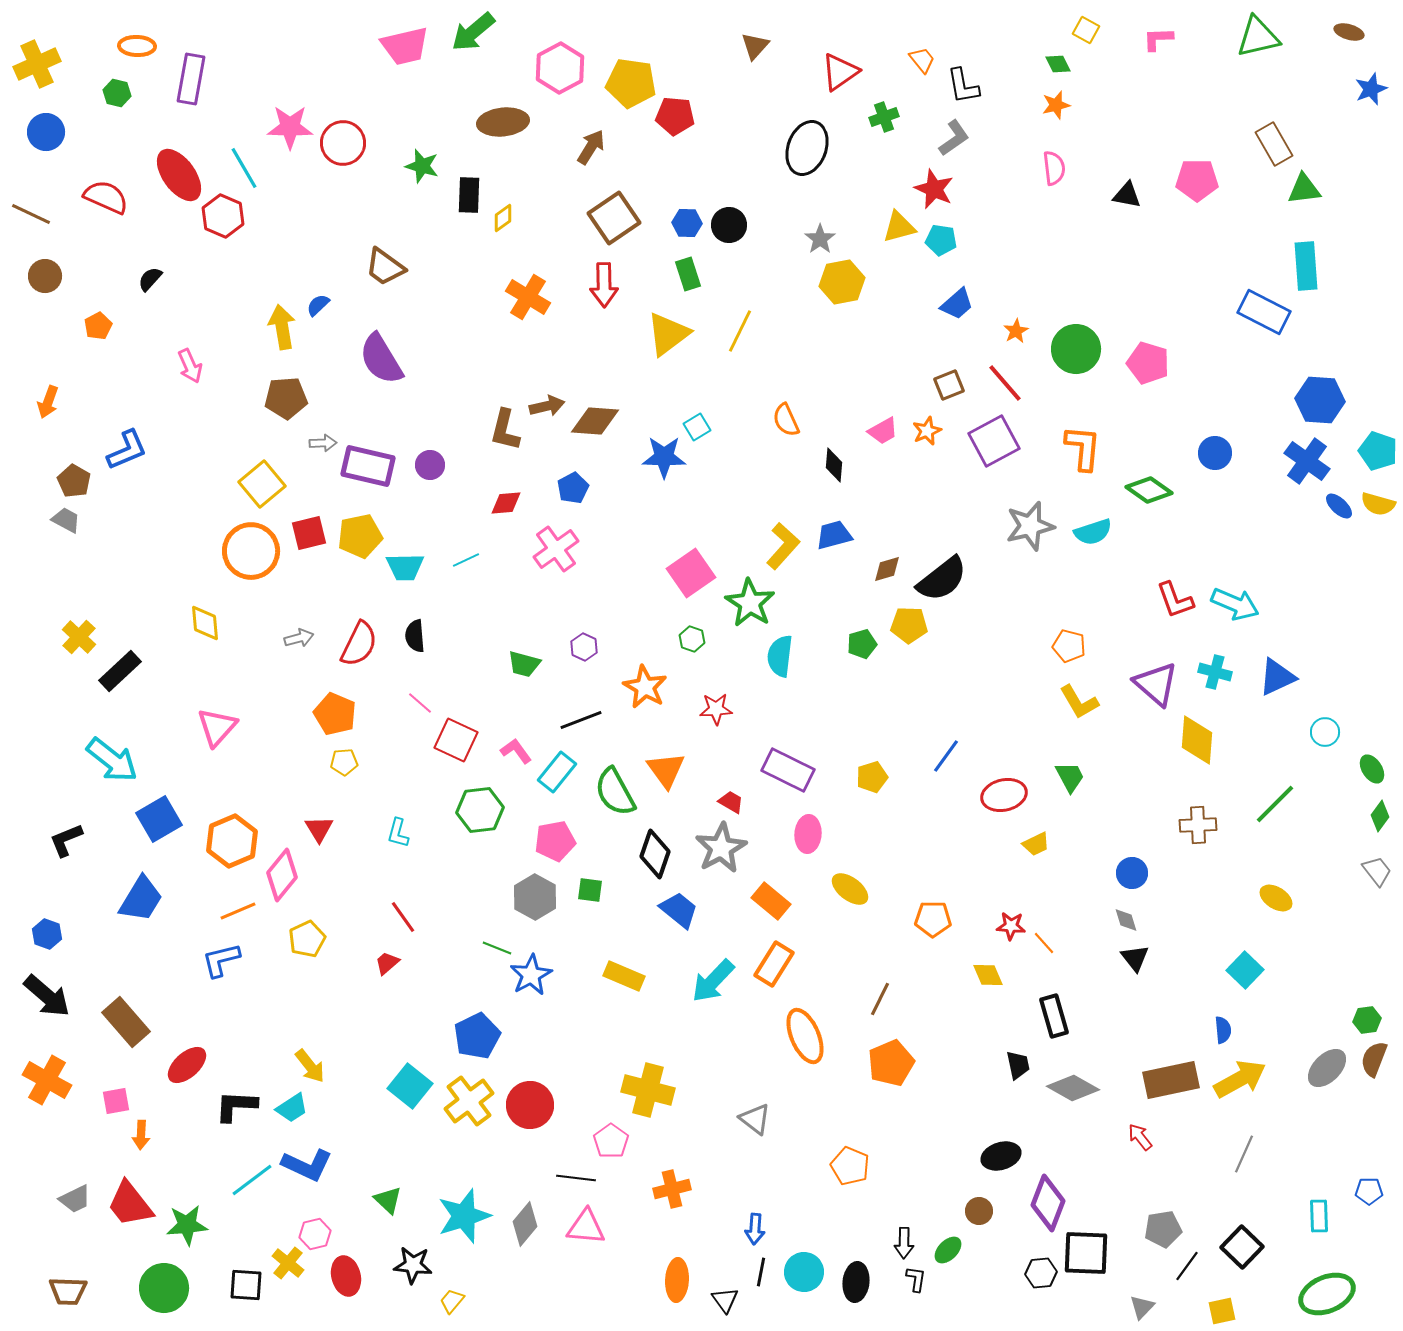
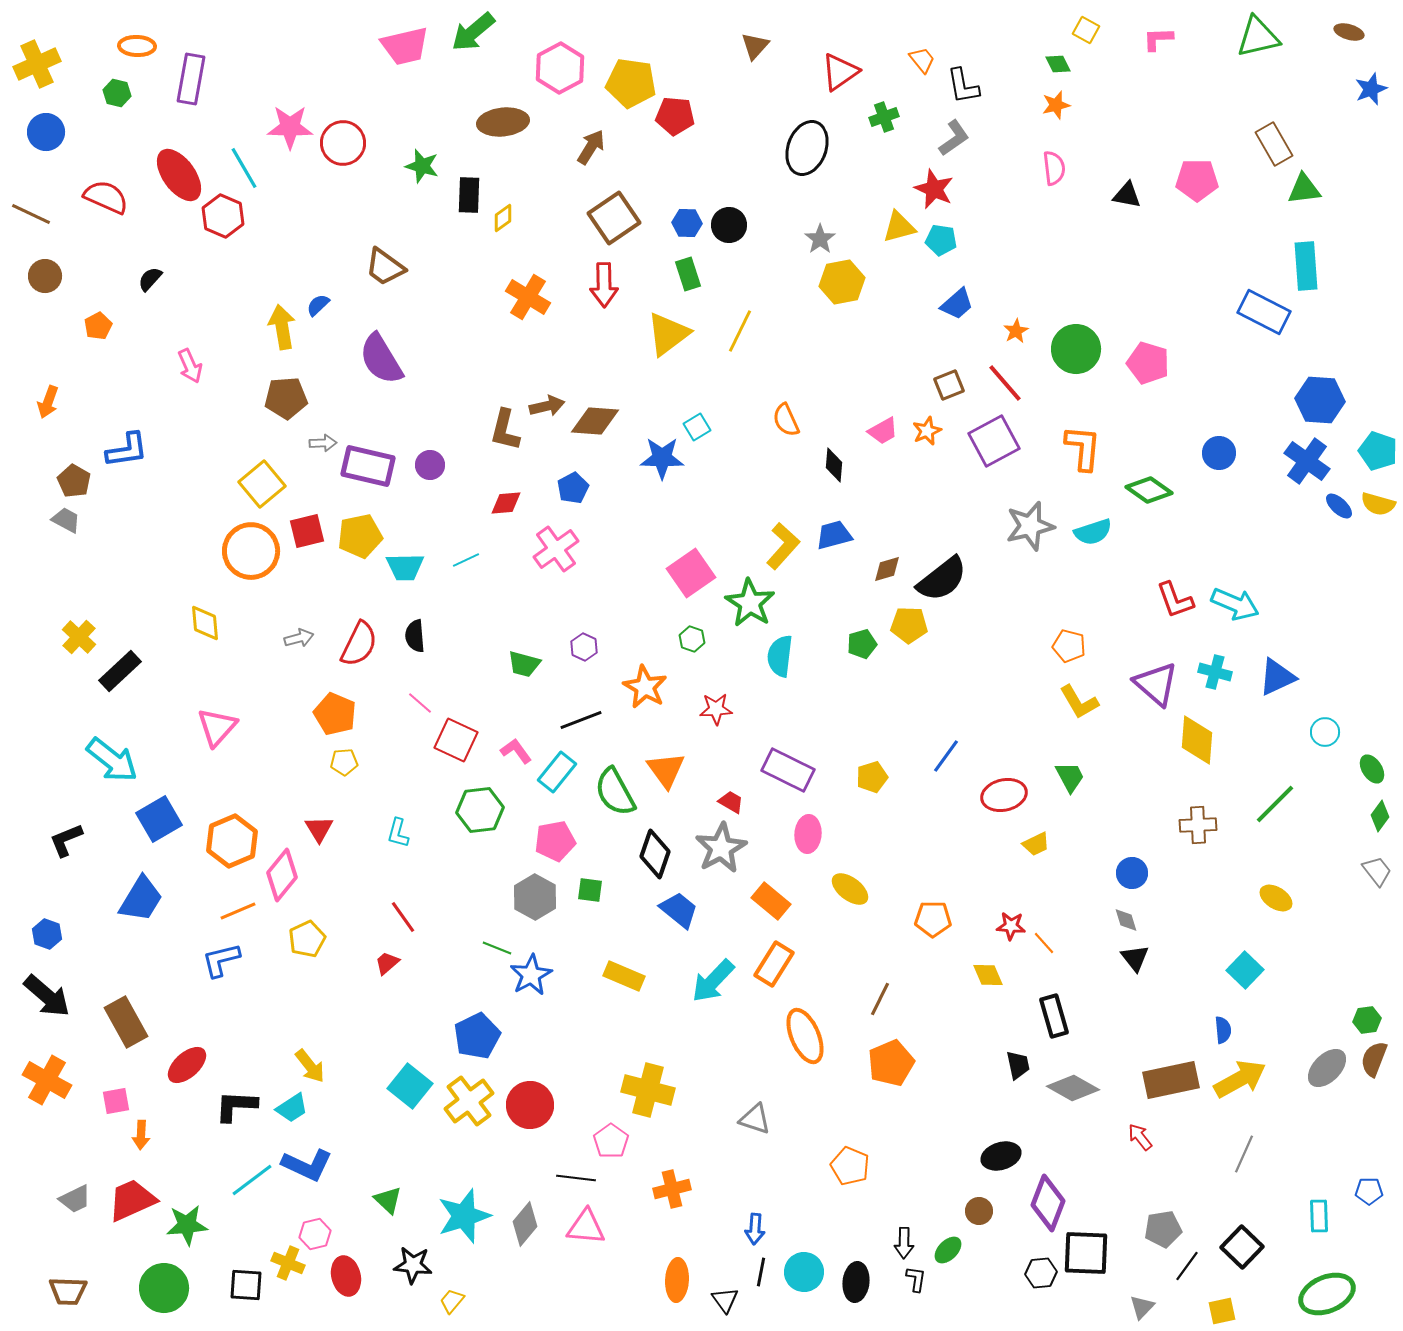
blue L-shape at (127, 450): rotated 15 degrees clockwise
blue circle at (1215, 453): moved 4 px right
blue star at (664, 457): moved 2 px left, 1 px down
red square at (309, 533): moved 2 px left, 2 px up
brown rectangle at (126, 1022): rotated 12 degrees clockwise
gray triangle at (755, 1119): rotated 20 degrees counterclockwise
red trapezoid at (130, 1204): moved 2 px right, 4 px up; rotated 104 degrees clockwise
yellow cross at (288, 1263): rotated 16 degrees counterclockwise
